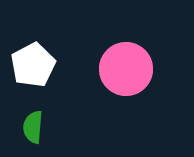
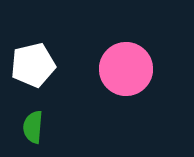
white pentagon: rotated 15 degrees clockwise
